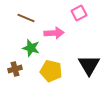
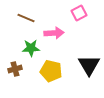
green star: rotated 18 degrees counterclockwise
